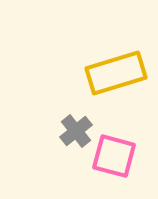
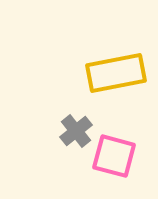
yellow rectangle: rotated 6 degrees clockwise
